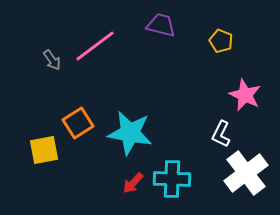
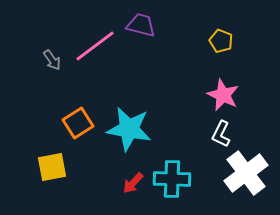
purple trapezoid: moved 20 px left
pink star: moved 22 px left
cyan star: moved 1 px left, 4 px up
yellow square: moved 8 px right, 17 px down
